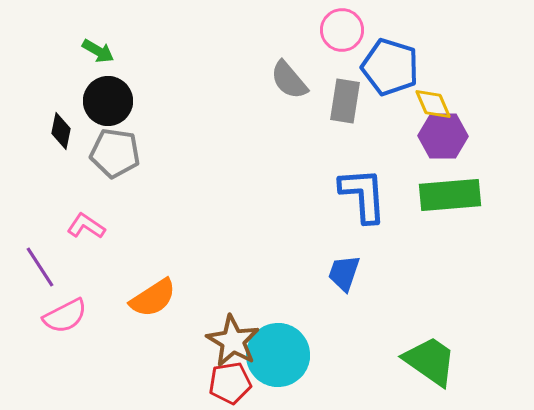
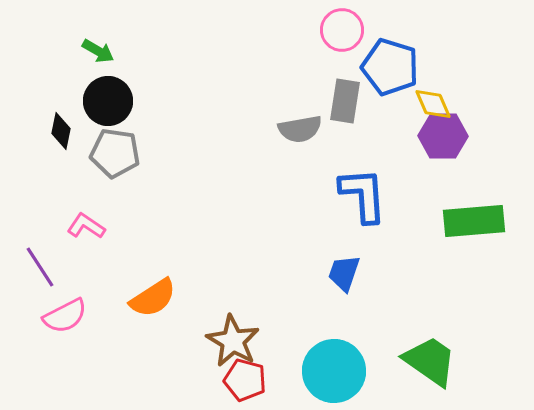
gray semicircle: moved 11 px right, 49 px down; rotated 60 degrees counterclockwise
green rectangle: moved 24 px right, 26 px down
cyan circle: moved 56 px right, 16 px down
red pentagon: moved 15 px right, 3 px up; rotated 24 degrees clockwise
